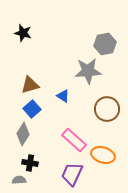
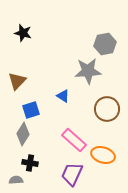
brown triangle: moved 13 px left, 4 px up; rotated 30 degrees counterclockwise
blue square: moved 1 px left, 1 px down; rotated 24 degrees clockwise
gray semicircle: moved 3 px left
